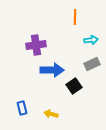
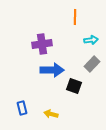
purple cross: moved 6 px right, 1 px up
gray rectangle: rotated 21 degrees counterclockwise
black square: rotated 35 degrees counterclockwise
